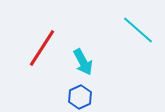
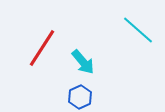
cyan arrow: rotated 12 degrees counterclockwise
